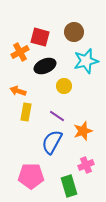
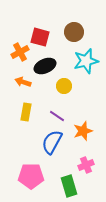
orange arrow: moved 5 px right, 9 px up
